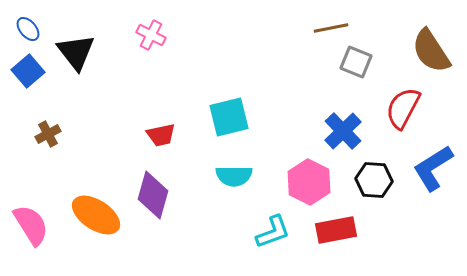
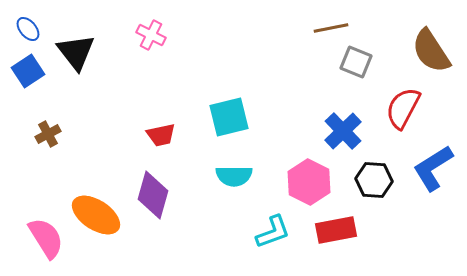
blue square: rotated 8 degrees clockwise
pink semicircle: moved 15 px right, 13 px down
